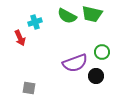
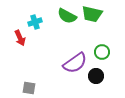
purple semicircle: rotated 15 degrees counterclockwise
